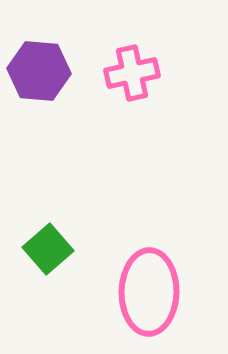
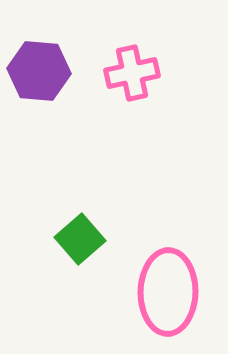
green square: moved 32 px right, 10 px up
pink ellipse: moved 19 px right
